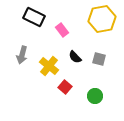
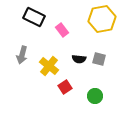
black semicircle: moved 4 px right, 2 px down; rotated 40 degrees counterclockwise
red square: rotated 16 degrees clockwise
